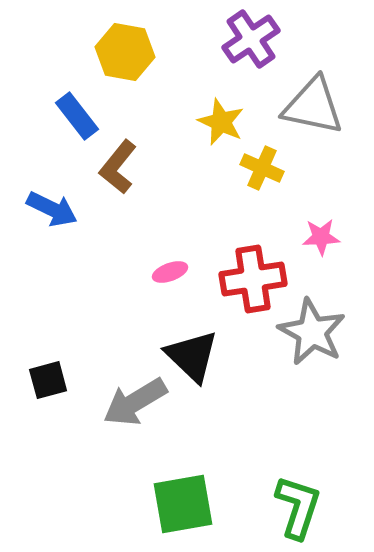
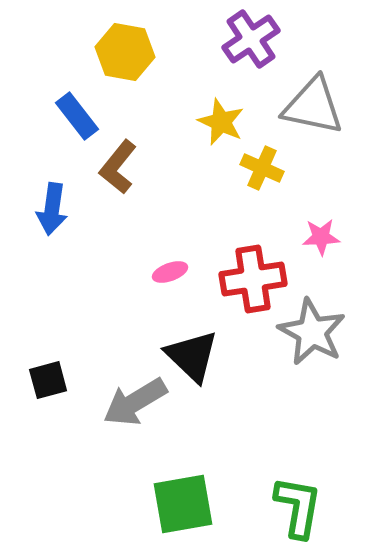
blue arrow: rotated 72 degrees clockwise
green L-shape: rotated 8 degrees counterclockwise
